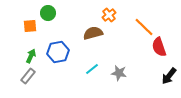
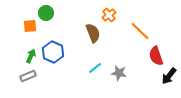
green circle: moved 2 px left
orange line: moved 4 px left, 4 px down
brown semicircle: rotated 84 degrees clockwise
red semicircle: moved 3 px left, 9 px down
blue hexagon: moved 5 px left; rotated 25 degrees counterclockwise
cyan line: moved 3 px right, 1 px up
gray rectangle: rotated 28 degrees clockwise
